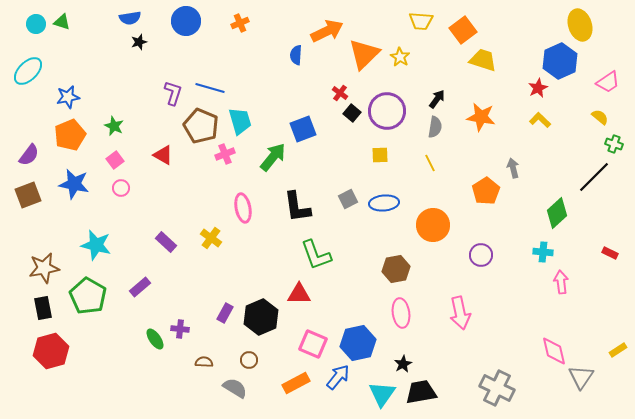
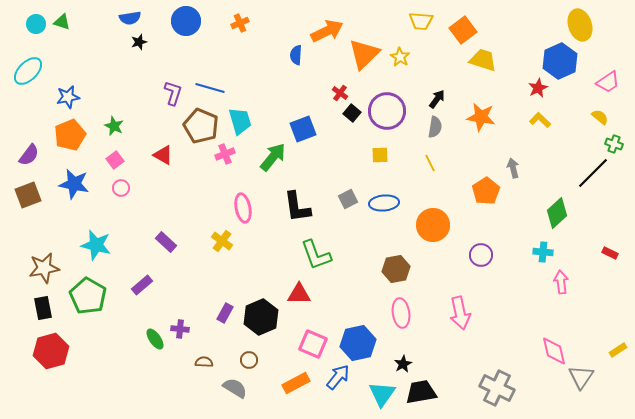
black line at (594, 177): moved 1 px left, 4 px up
yellow cross at (211, 238): moved 11 px right, 3 px down
purple rectangle at (140, 287): moved 2 px right, 2 px up
